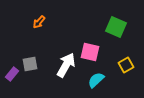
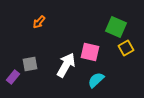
yellow square: moved 17 px up
purple rectangle: moved 1 px right, 3 px down
